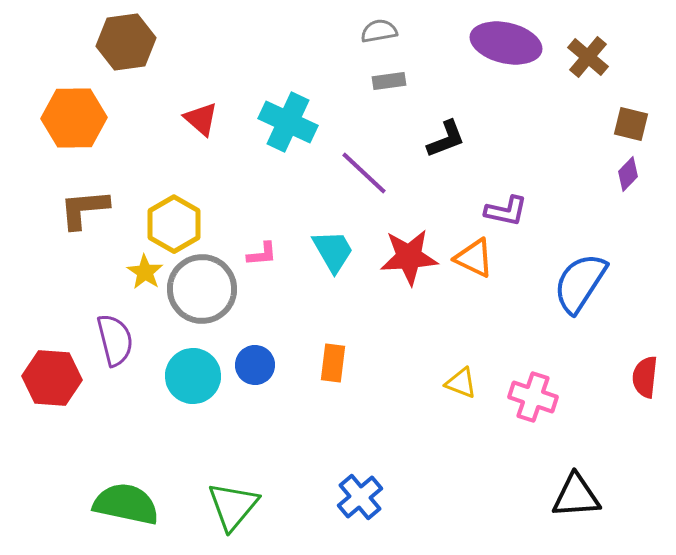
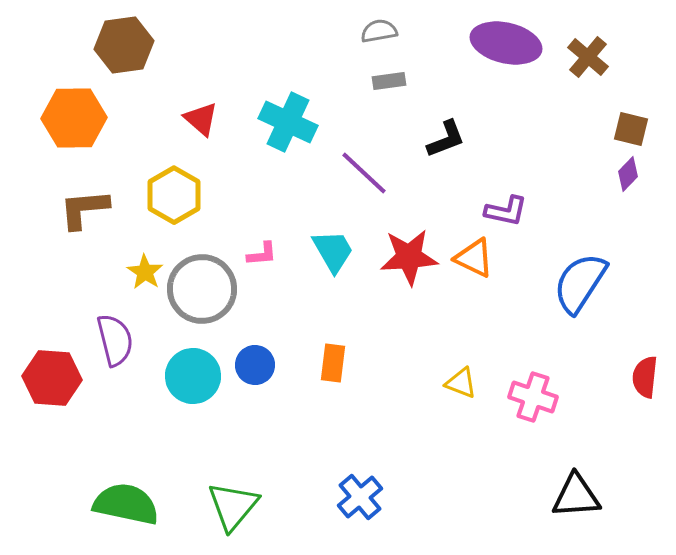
brown hexagon: moved 2 px left, 3 px down
brown square: moved 5 px down
yellow hexagon: moved 29 px up
